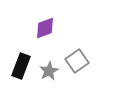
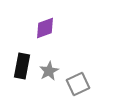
gray square: moved 1 px right, 23 px down; rotated 10 degrees clockwise
black rectangle: moved 1 px right; rotated 10 degrees counterclockwise
